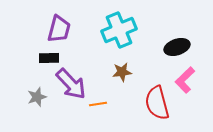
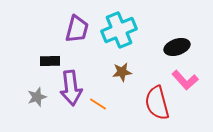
purple trapezoid: moved 18 px right
black rectangle: moved 1 px right, 3 px down
pink L-shape: rotated 88 degrees counterclockwise
purple arrow: moved 4 px down; rotated 36 degrees clockwise
orange line: rotated 42 degrees clockwise
